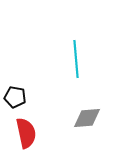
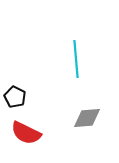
black pentagon: rotated 15 degrees clockwise
red semicircle: rotated 128 degrees clockwise
